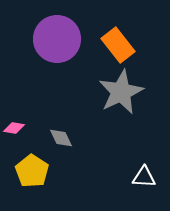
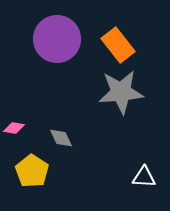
gray star: rotated 21 degrees clockwise
